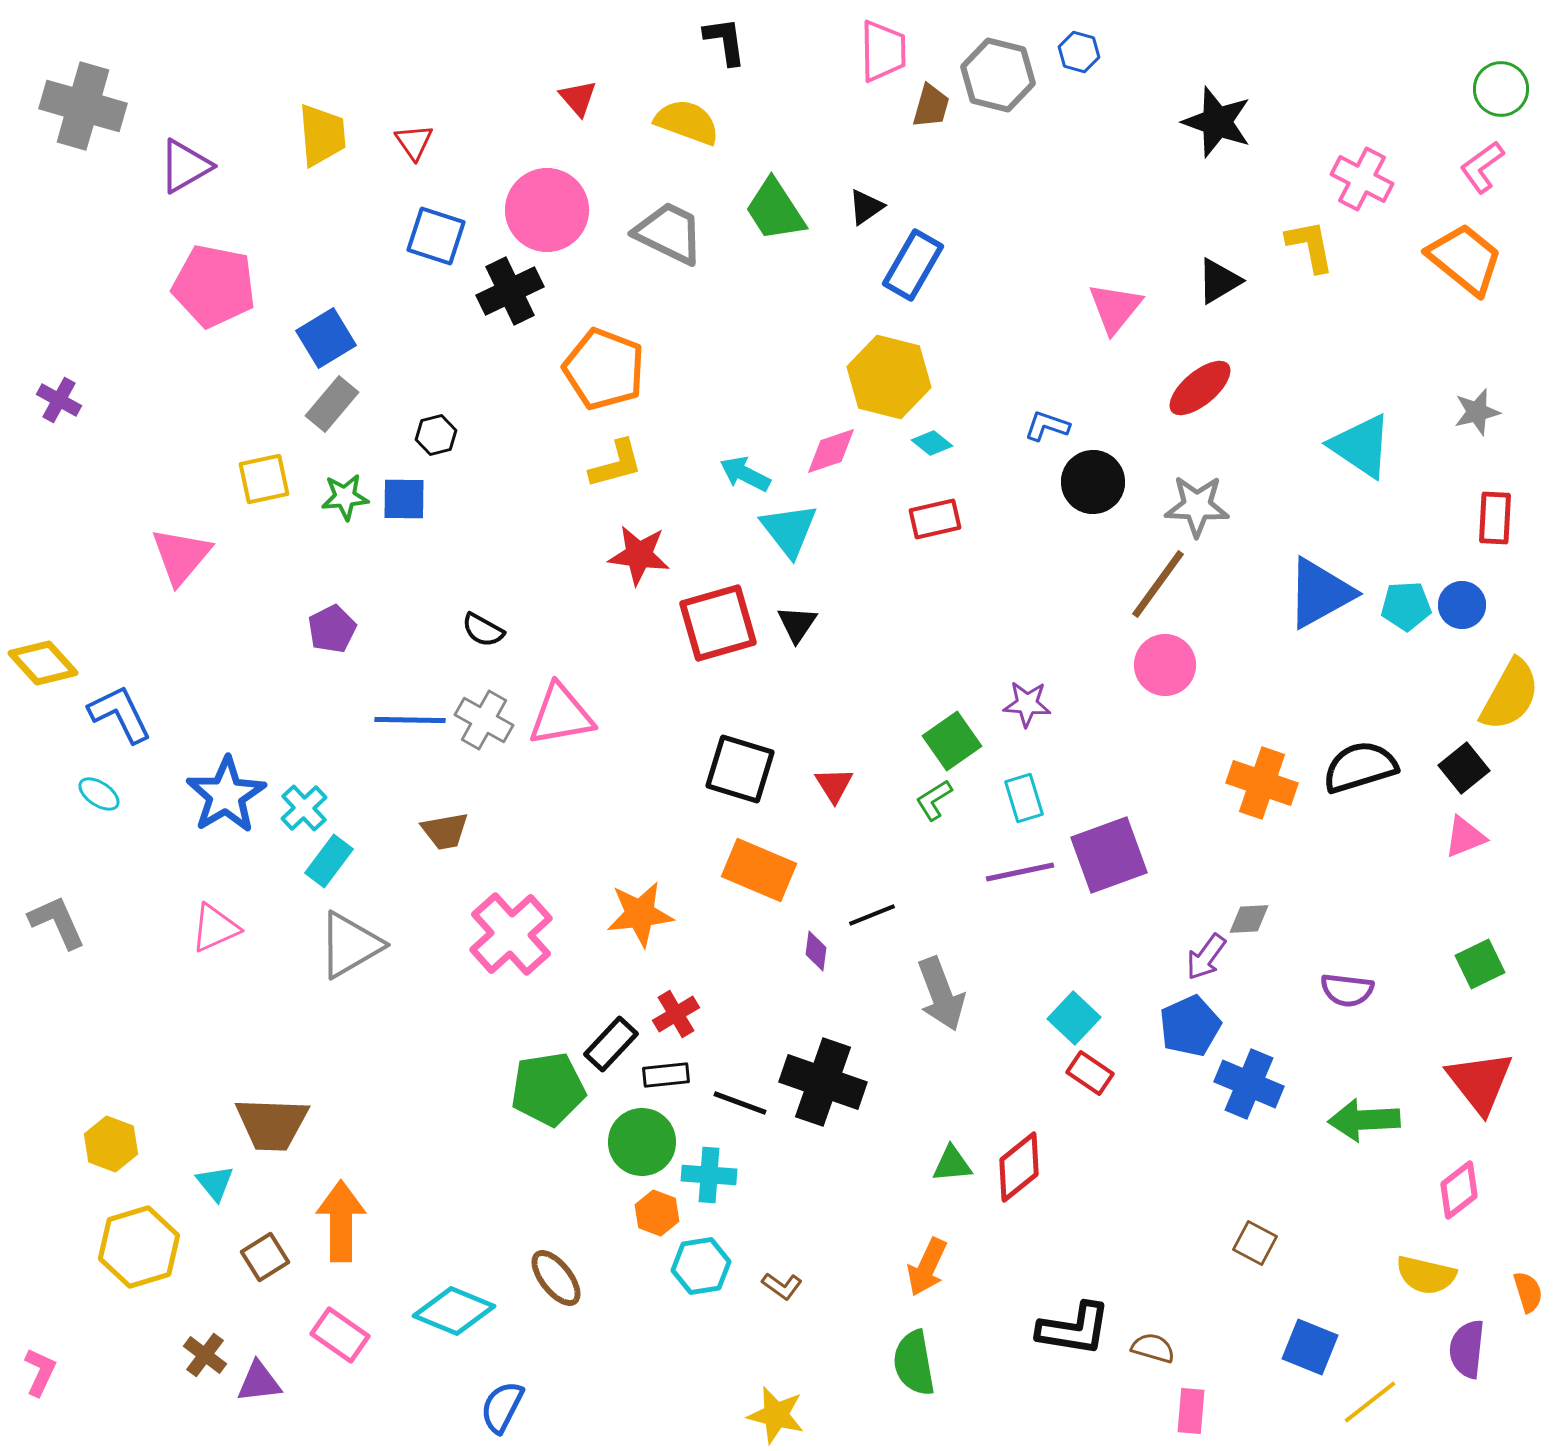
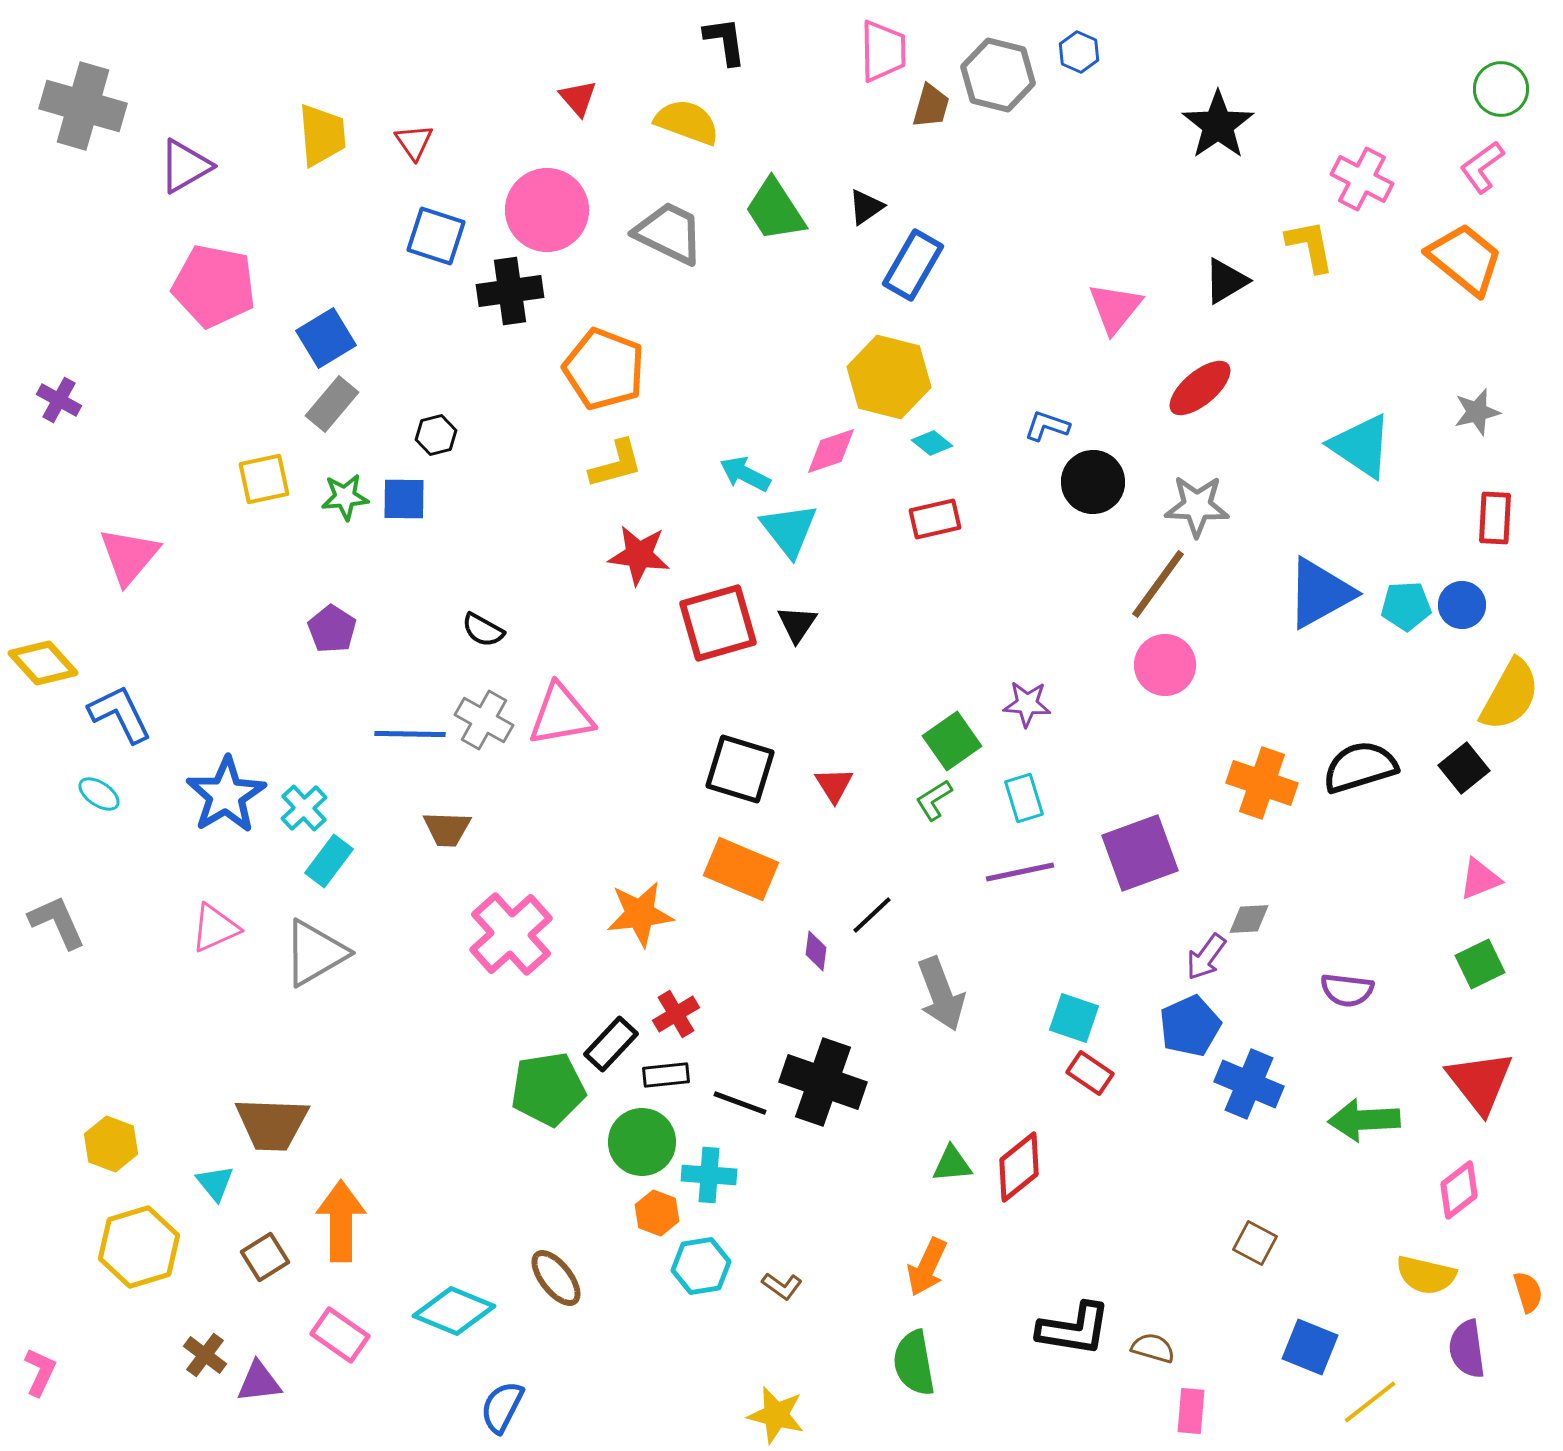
blue hexagon at (1079, 52): rotated 9 degrees clockwise
black star at (1217, 122): moved 1 px right, 3 px down; rotated 18 degrees clockwise
black triangle at (1219, 281): moved 7 px right
black cross at (510, 291): rotated 18 degrees clockwise
pink triangle at (181, 556): moved 52 px left
purple pentagon at (332, 629): rotated 12 degrees counterclockwise
blue line at (410, 720): moved 14 px down
brown trapezoid at (445, 831): moved 2 px right, 2 px up; rotated 12 degrees clockwise
pink triangle at (1465, 837): moved 15 px right, 42 px down
purple square at (1109, 855): moved 31 px right, 2 px up
orange rectangle at (759, 870): moved 18 px left, 1 px up
black line at (872, 915): rotated 21 degrees counterclockwise
gray triangle at (350, 945): moved 35 px left, 8 px down
cyan square at (1074, 1018): rotated 24 degrees counterclockwise
purple semicircle at (1467, 1349): rotated 14 degrees counterclockwise
